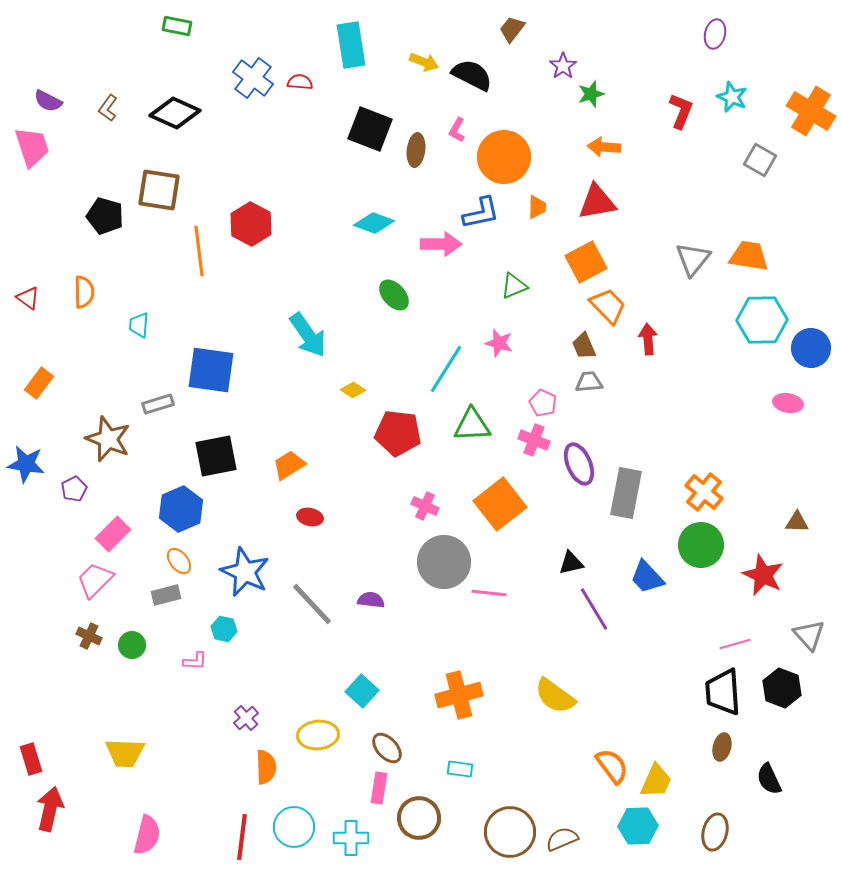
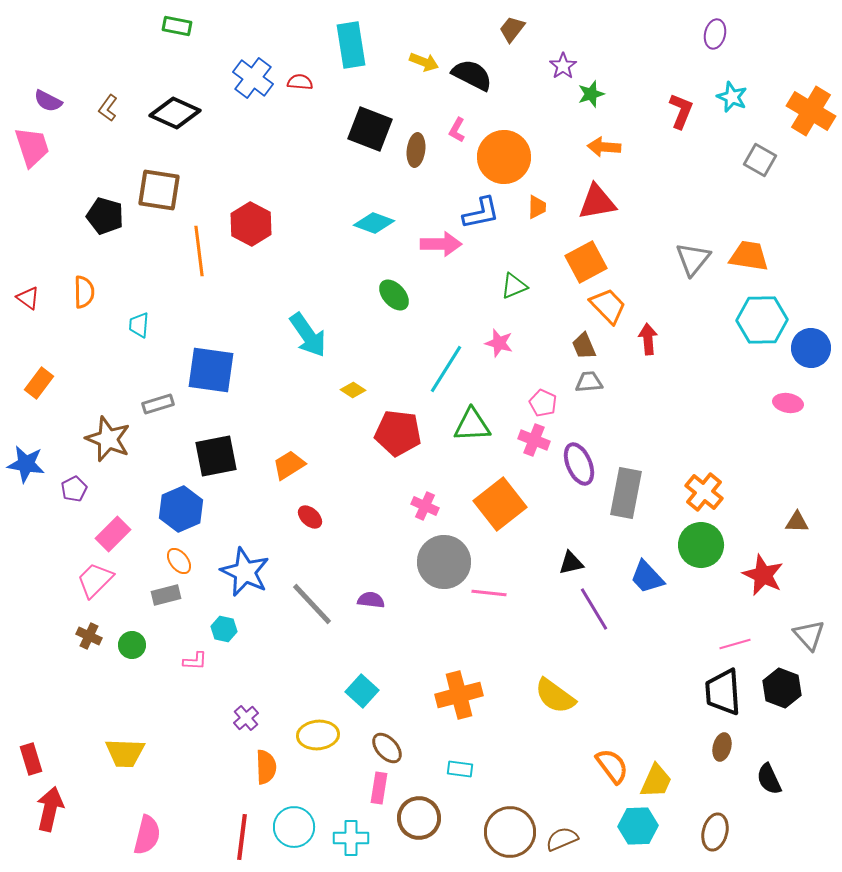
red ellipse at (310, 517): rotated 30 degrees clockwise
